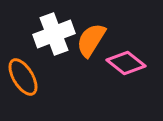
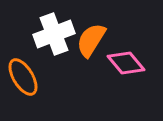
pink diamond: rotated 12 degrees clockwise
